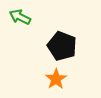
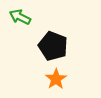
black pentagon: moved 9 px left
